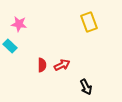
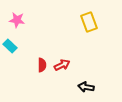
pink star: moved 2 px left, 4 px up
black arrow: rotated 126 degrees clockwise
